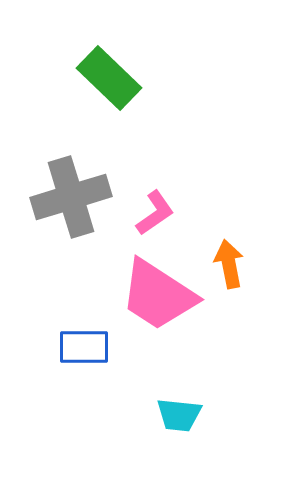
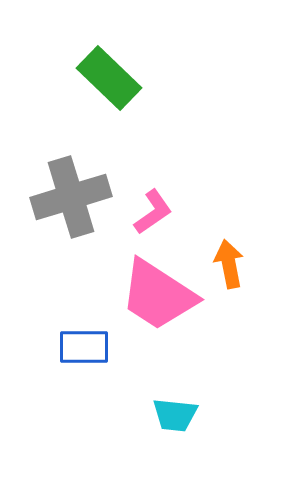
pink L-shape: moved 2 px left, 1 px up
cyan trapezoid: moved 4 px left
